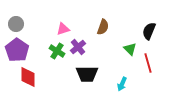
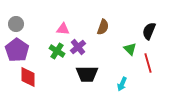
pink triangle: rotated 24 degrees clockwise
